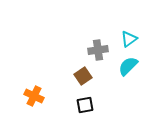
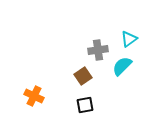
cyan semicircle: moved 6 px left
